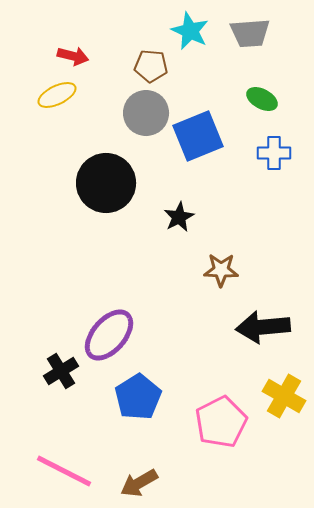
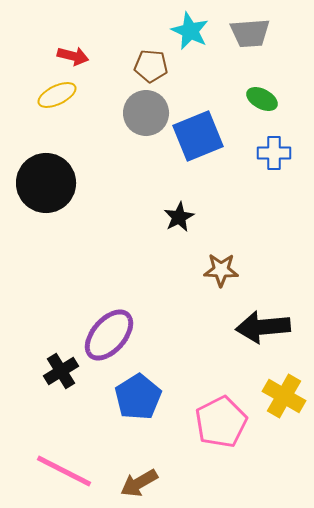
black circle: moved 60 px left
